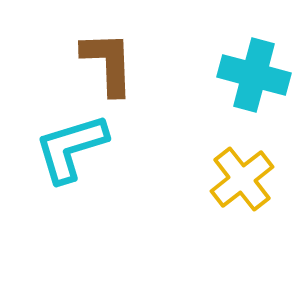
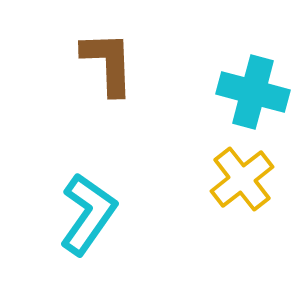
cyan cross: moved 1 px left, 17 px down
cyan L-shape: moved 17 px right, 66 px down; rotated 142 degrees clockwise
